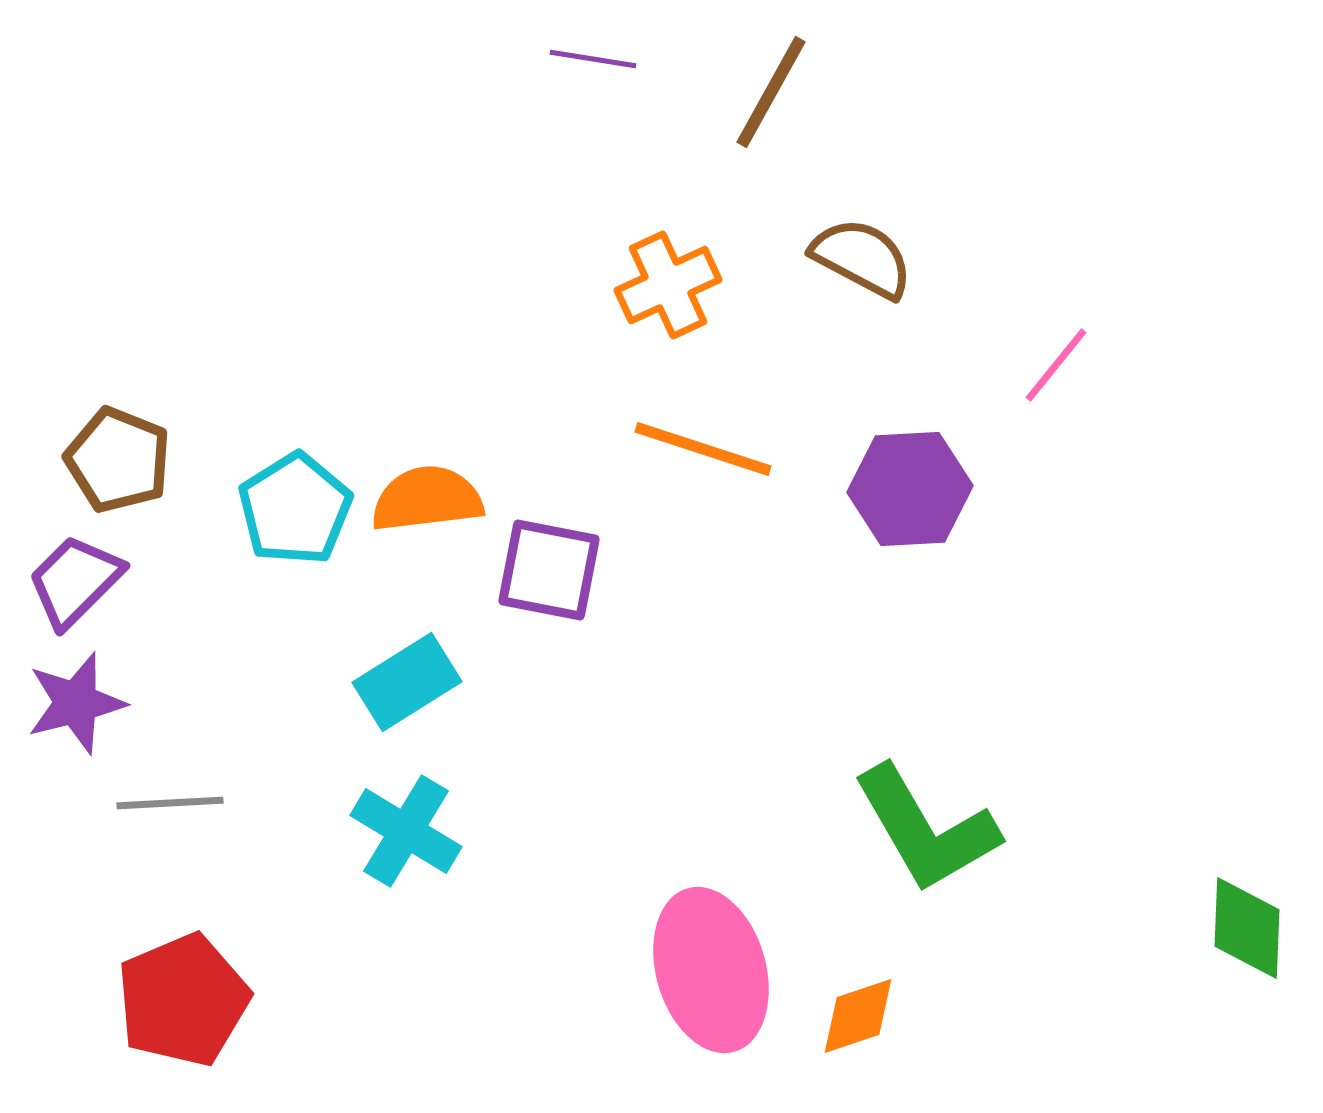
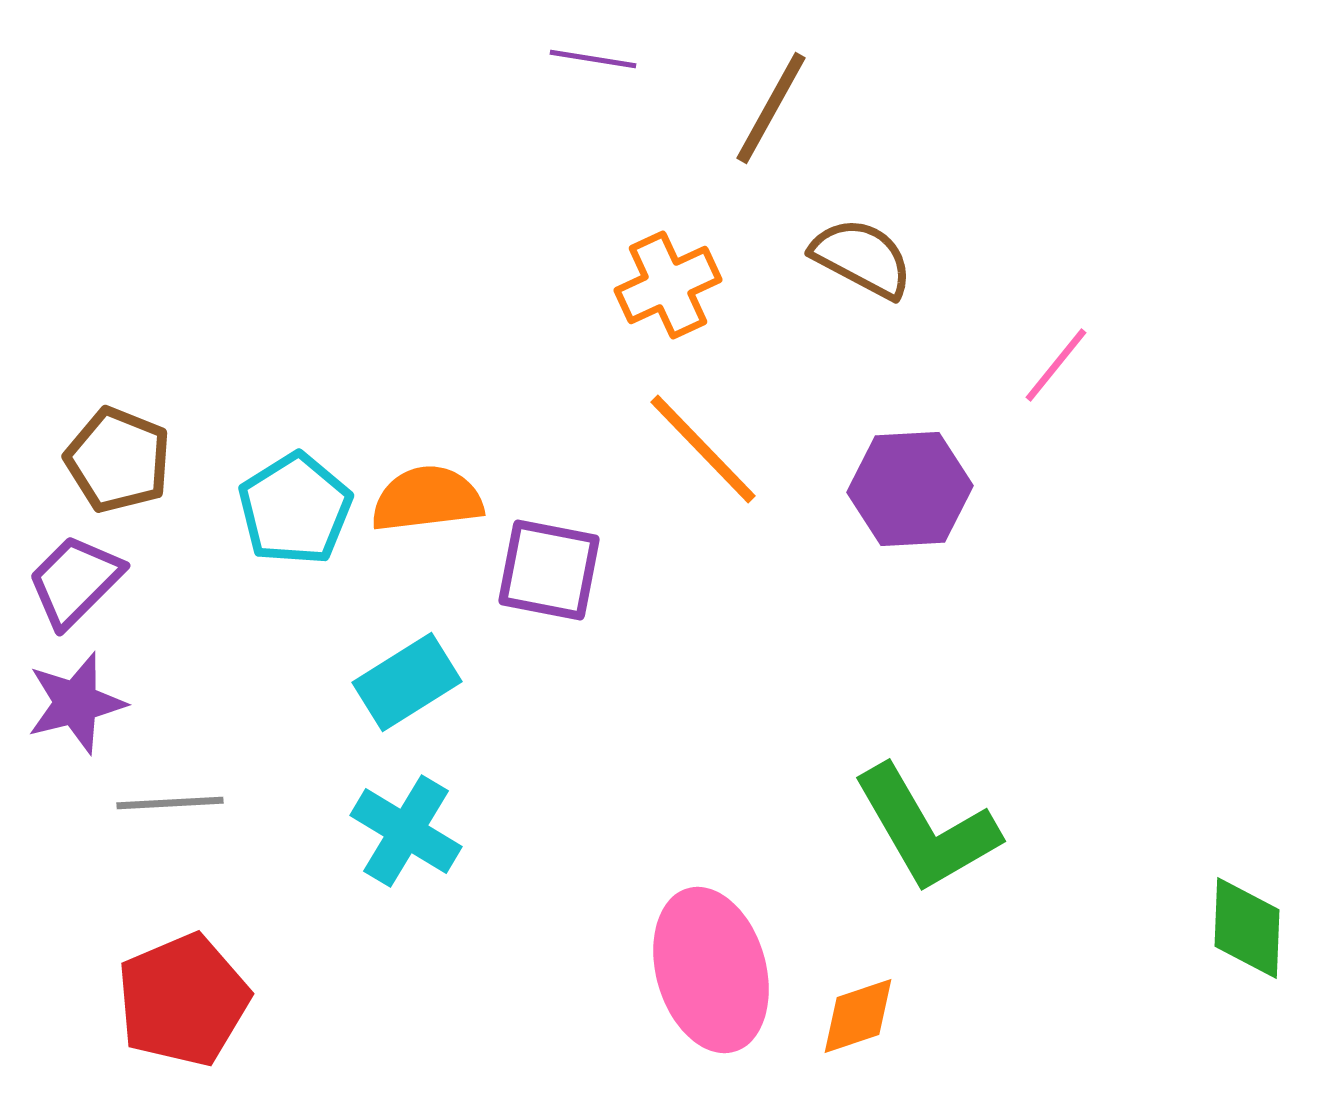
brown line: moved 16 px down
orange line: rotated 28 degrees clockwise
